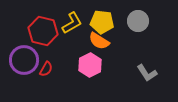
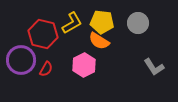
gray circle: moved 2 px down
red hexagon: moved 3 px down
purple circle: moved 3 px left
pink hexagon: moved 6 px left
gray L-shape: moved 7 px right, 6 px up
